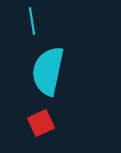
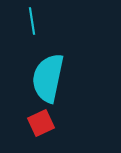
cyan semicircle: moved 7 px down
